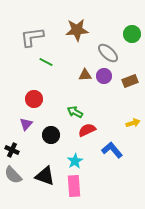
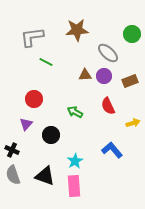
red semicircle: moved 21 px right, 24 px up; rotated 90 degrees counterclockwise
gray semicircle: rotated 24 degrees clockwise
